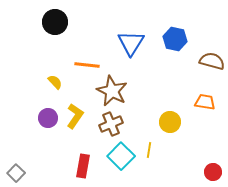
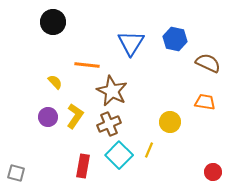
black circle: moved 2 px left
brown semicircle: moved 4 px left, 2 px down; rotated 10 degrees clockwise
purple circle: moved 1 px up
brown cross: moved 2 px left
yellow line: rotated 14 degrees clockwise
cyan square: moved 2 px left, 1 px up
gray square: rotated 30 degrees counterclockwise
